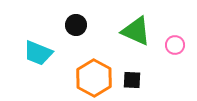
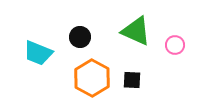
black circle: moved 4 px right, 12 px down
orange hexagon: moved 2 px left
